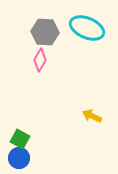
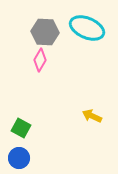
green square: moved 1 px right, 11 px up
